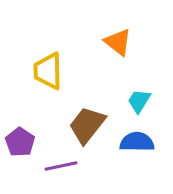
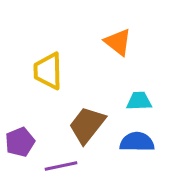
cyan trapezoid: rotated 56 degrees clockwise
purple pentagon: rotated 16 degrees clockwise
